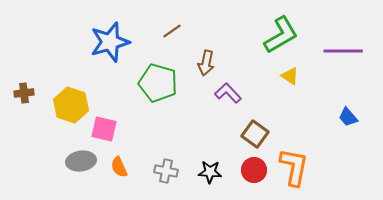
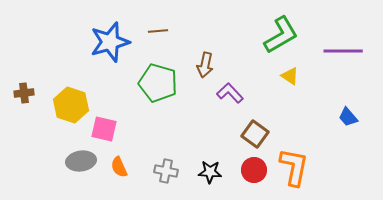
brown line: moved 14 px left; rotated 30 degrees clockwise
brown arrow: moved 1 px left, 2 px down
purple L-shape: moved 2 px right
